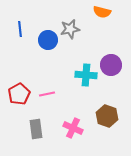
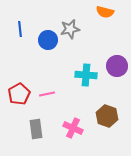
orange semicircle: moved 3 px right
purple circle: moved 6 px right, 1 px down
